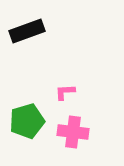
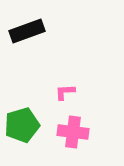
green pentagon: moved 5 px left, 4 px down
